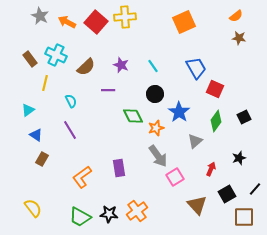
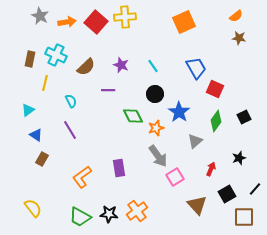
orange arrow at (67, 22): rotated 144 degrees clockwise
brown rectangle at (30, 59): rotated 49 degrees clockwise
